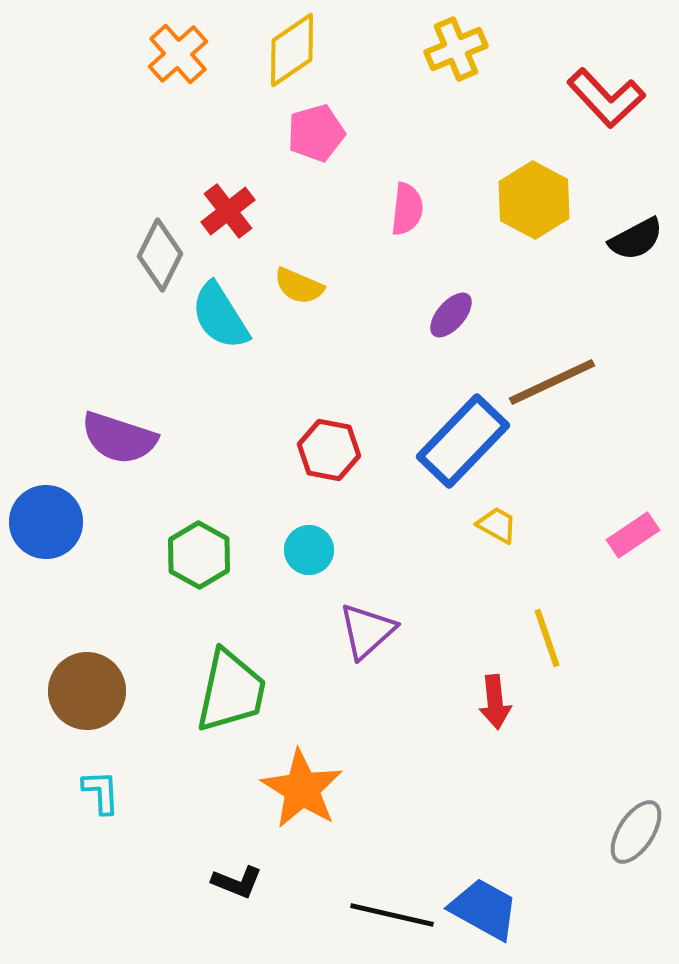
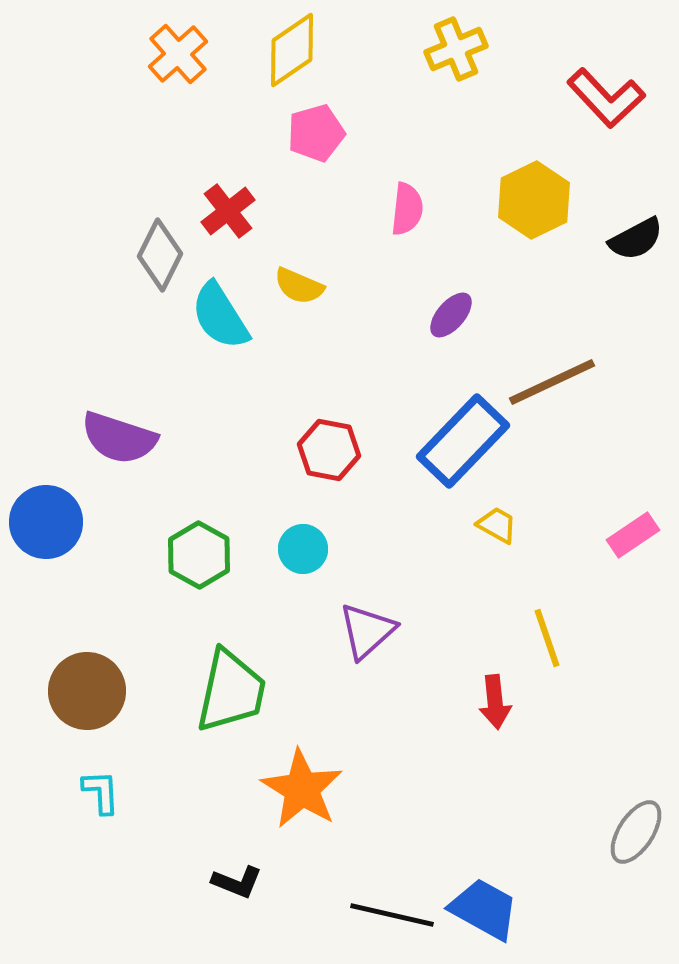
yellow hexagon: rotated 6 degrees clockwise
cyan circle: moved 6 px left, 1 px up
